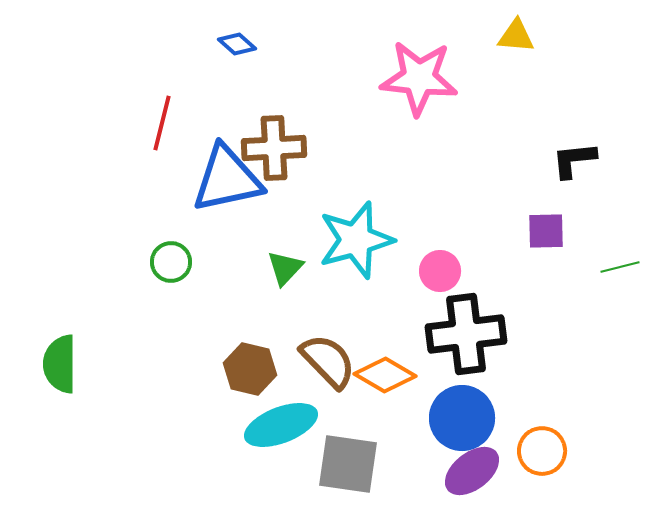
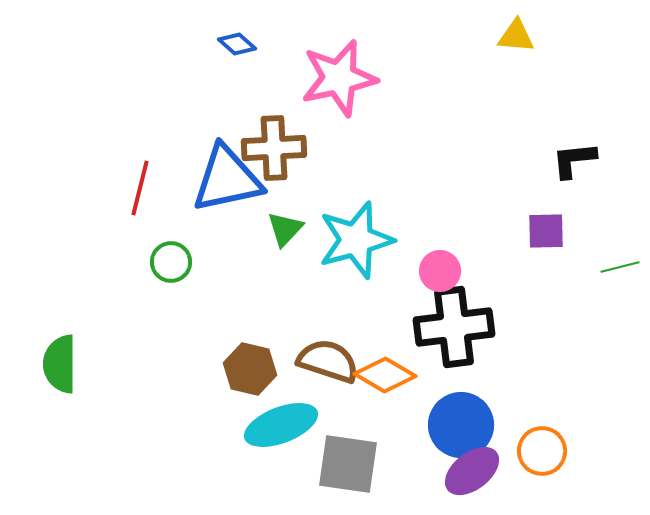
pink star: moved 80 px left; rotated 18 degrees counterclockwise
red line: moved 22 px left, 65 px down
green triangle: moved 39 px up
black cross: moved 12 px left, 7 px up
brown semicircle: rotated 28 degrees counterclockwise
blue circle: moved 1 px left, 7 px down
